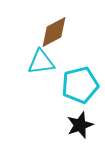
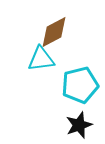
cyan triangle: moved 3 px up
black star: moved 1 px left
